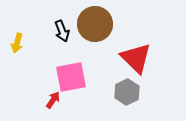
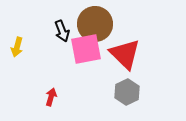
yellow arrow: moved 4 px down
red triangle: moved 11 px left, 4 px up
pink square: moved 15 px right, 28 px up
red arrow: moved 2 px left, 3 px up; rotated 18 degrees counterclockwise
